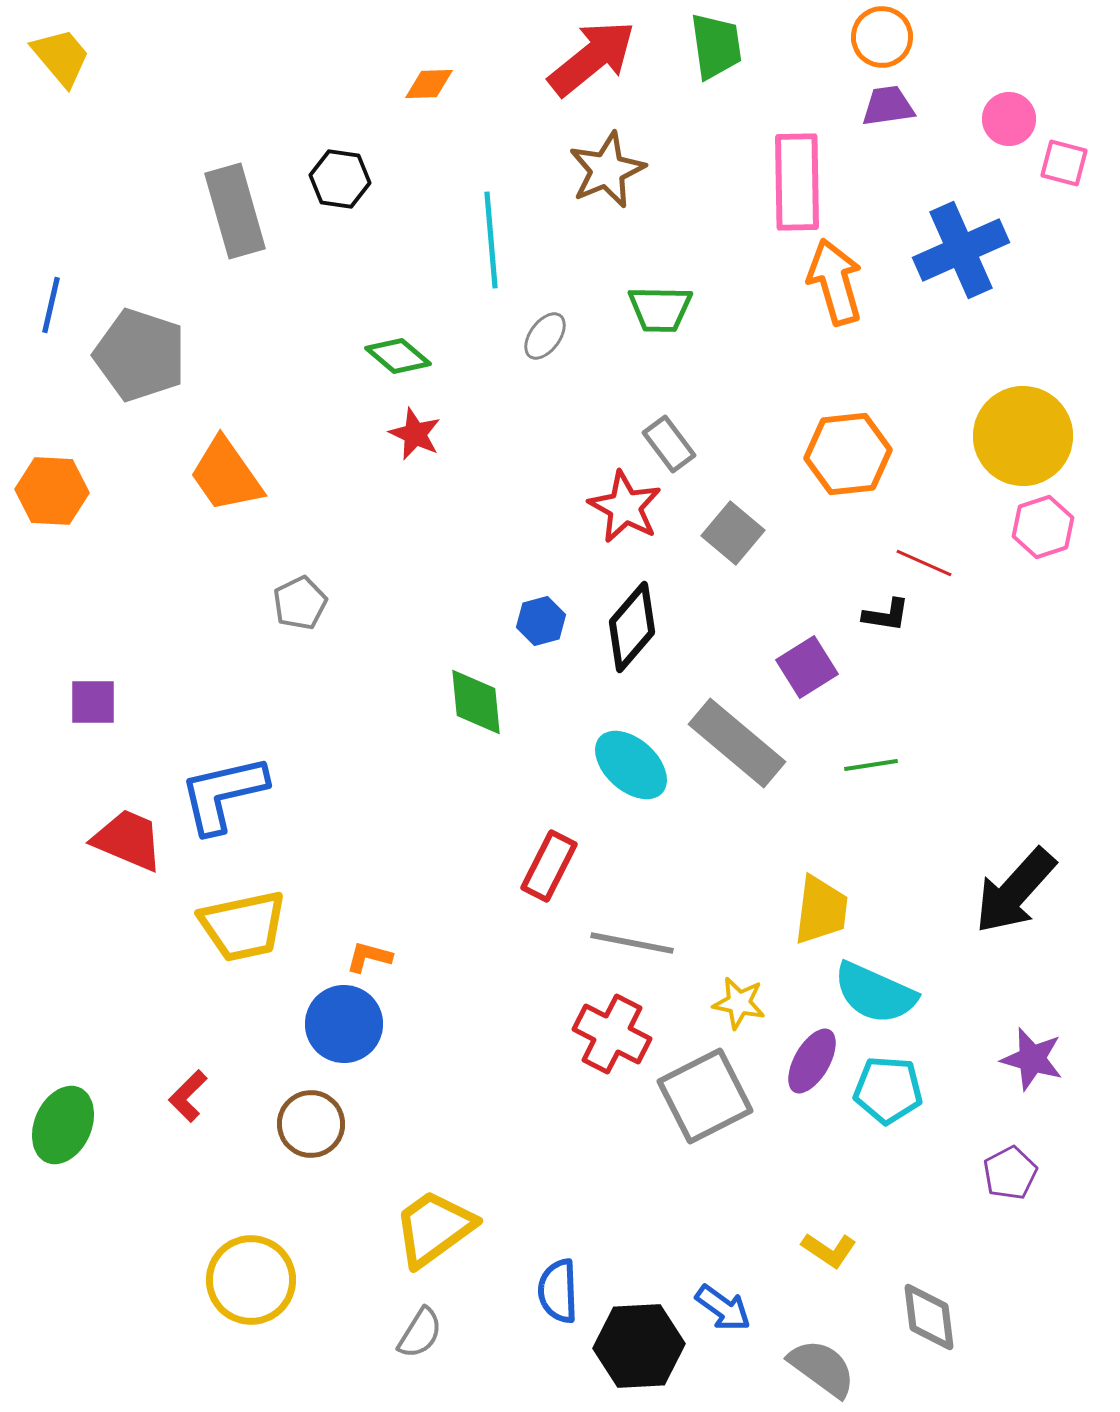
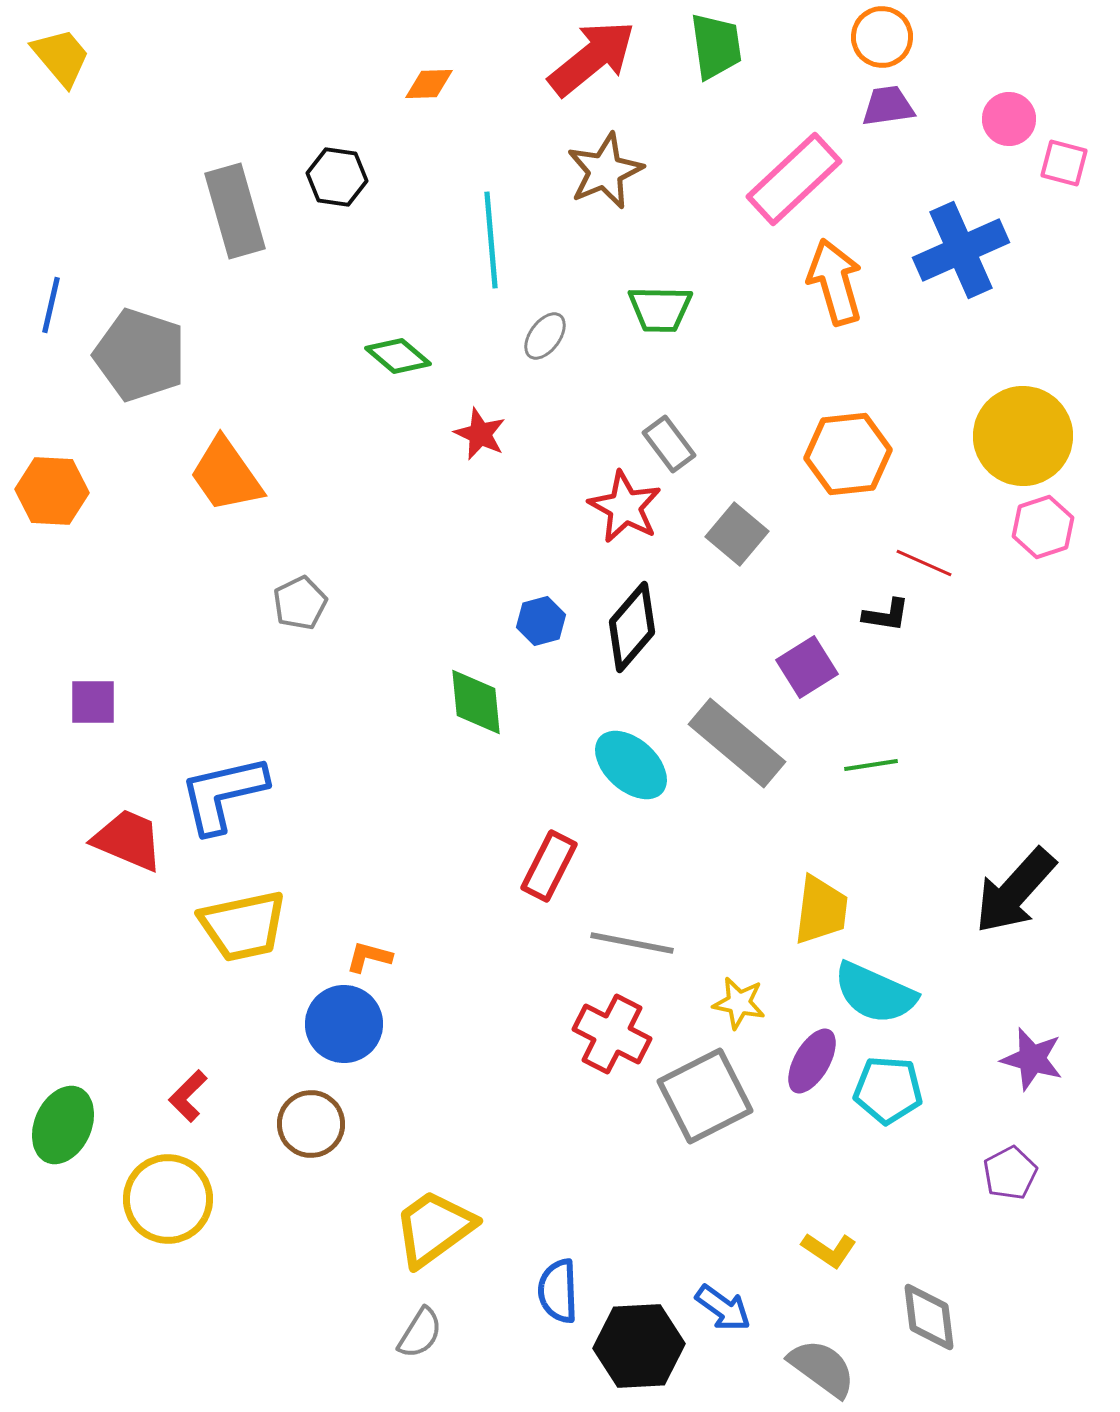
brown star at (607, 170): moved 2 px left, 1 px down
black hexagon at (340, 179): moved 3 px left, 2 px up
pink rectangle at (797, 182): moved 3 px left, 3 px up; rotated 48 degrees clockwise
red star at (415, 434): moved 65 px right
gray square at (733, 533): moved 4 px right, 1 px down
yellow circle at (251, 1280): moved 83 px left, 81 px up
